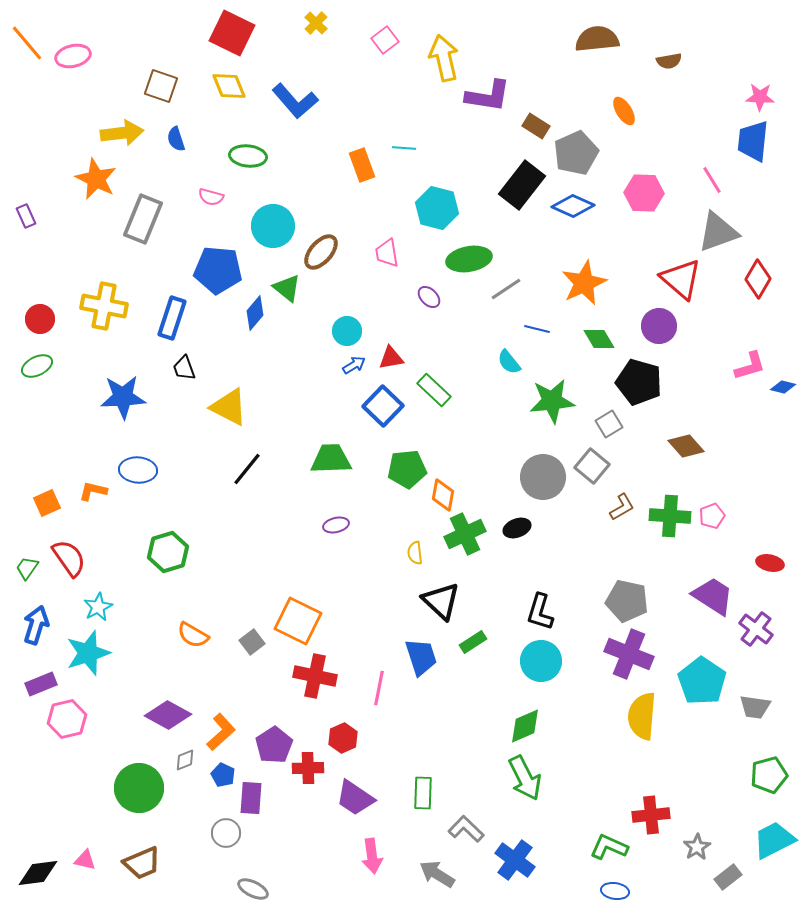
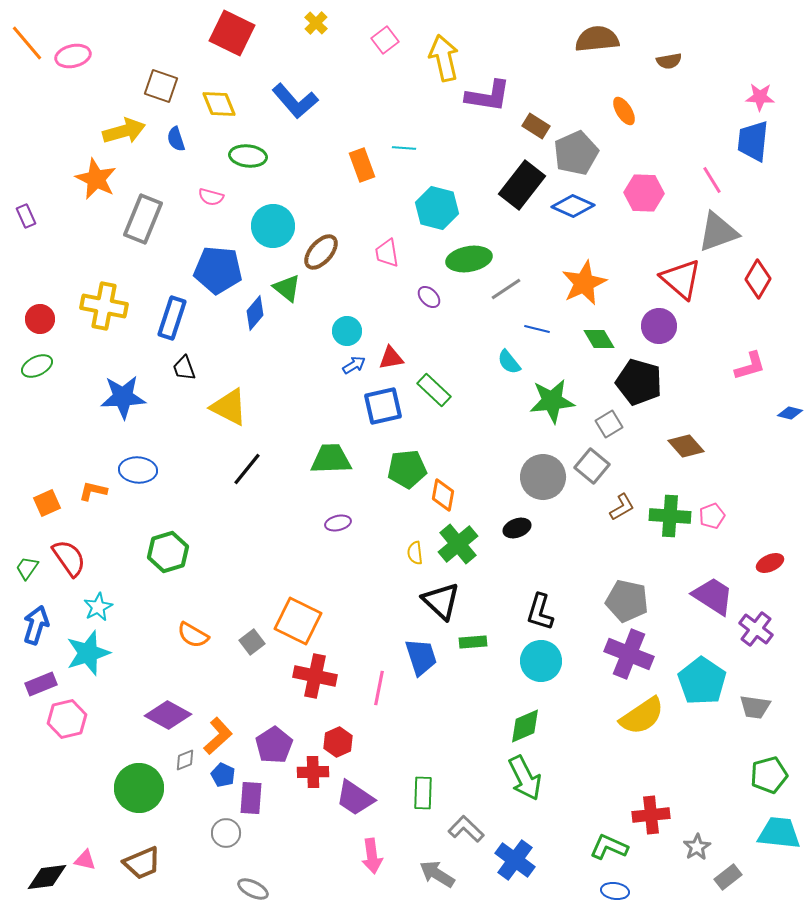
yellow diamond at (229, 86): moved 10 px left, 18 px down
yellow arrow at (122, 133): moved 2 px right, 2 px up; rotated 9 degrees counterclockwise
blue diamond at (783, 387): moved 7 px right, 26 px down
blue square at (383, 406): rotated 33 degrees clockwise
purple ellipse at (336, 525): moved 2 px right, 2 px up
green cross at (465, 534): moved 7 px left, 10 px down; rotated 15 degrees counterclockwise
red ellipse at (770, 563): rotated 36 degrees counterclockwise
green rectangle at (473, 642): rotated 28 degrees clockwise
yellow semicircle at (642, 716): rotated 129 degrees counterclockwise
orange L-shape at (221, 732): moved 3 px left, 4 px down
red hexagon at (343, 738): moved 5 px left, 4 px down
red cross at (308, 768): moved 5 px right, 4 px down
cyan trapezoid at (774, 840): moved 5 px right, 7 px up; rotated 33 degrees clockwise
black diamond at (38, 873): moved 9 px right, 4 px down
